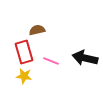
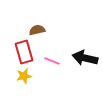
pink line: moved 1 px right
yellow star: rotated 21 degrees counterclockwise
